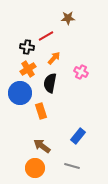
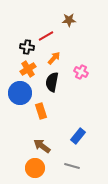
brown star: moved 1 px right, 2 px down
black semicircle: moved 2 px right, 1 px up
